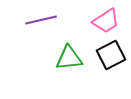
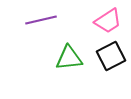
pink trapezoid: moved 2 px right
black square: moved 1 px down
